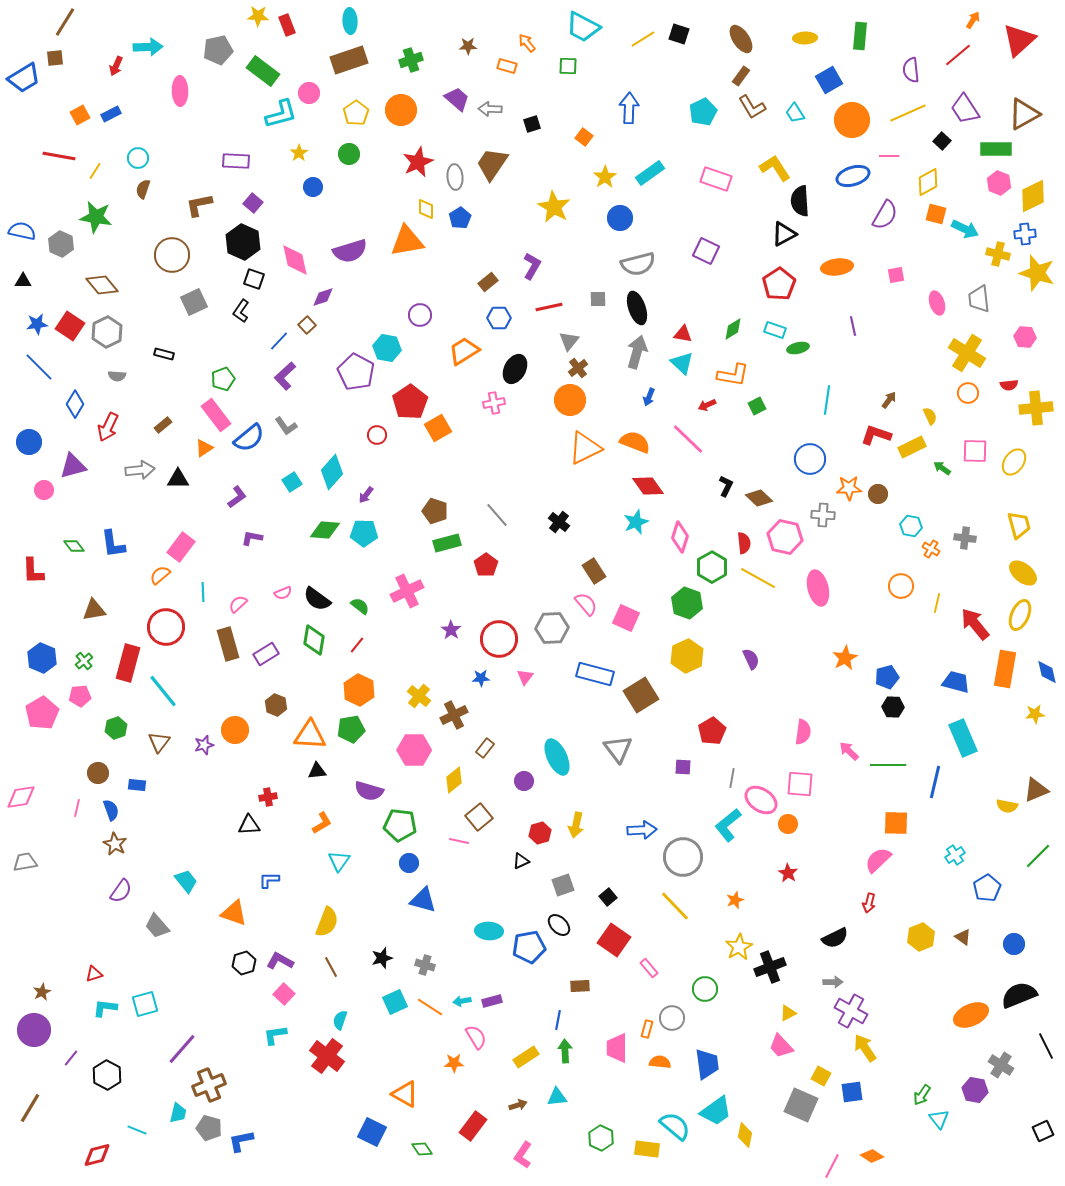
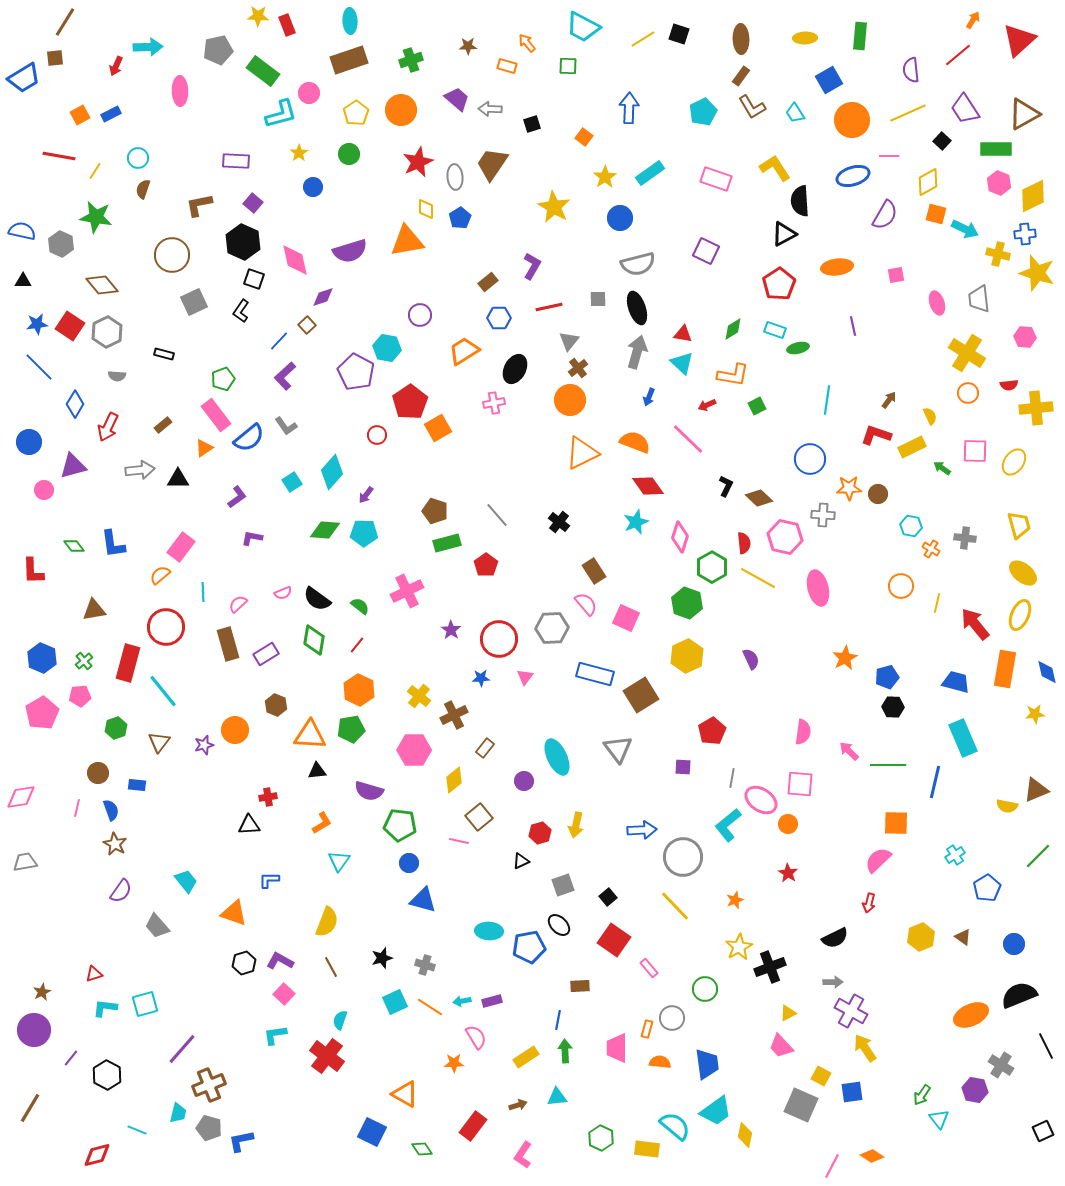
brown ellipse at (741, 39): rotated 32 degrees clockwise
orange triangle at (585, 448): moved 3 px left, 5 px down
